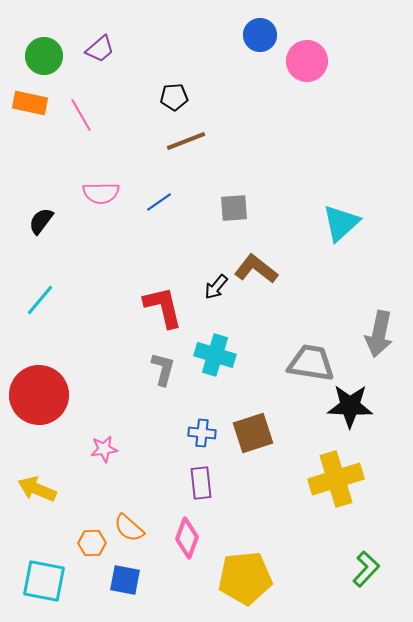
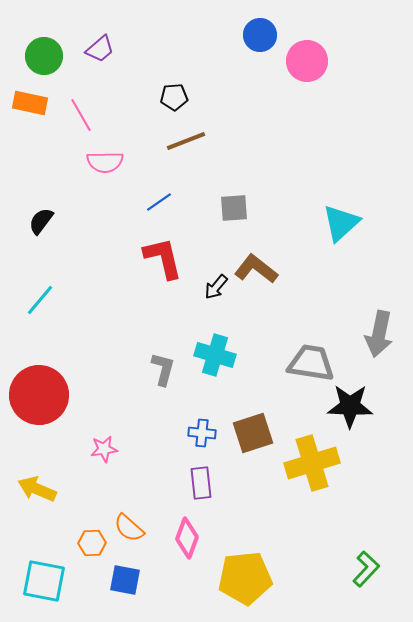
pink semicircle: moved 4 px right, 31 px up
red L-shape: moved 49 px up
yellow cross: moved 24 px left, 16 px up
